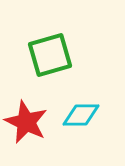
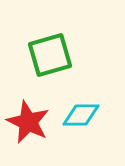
red star: moved 2 px right
